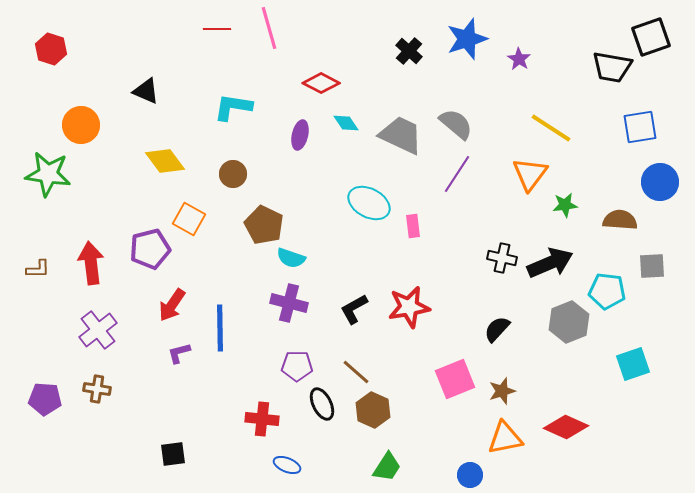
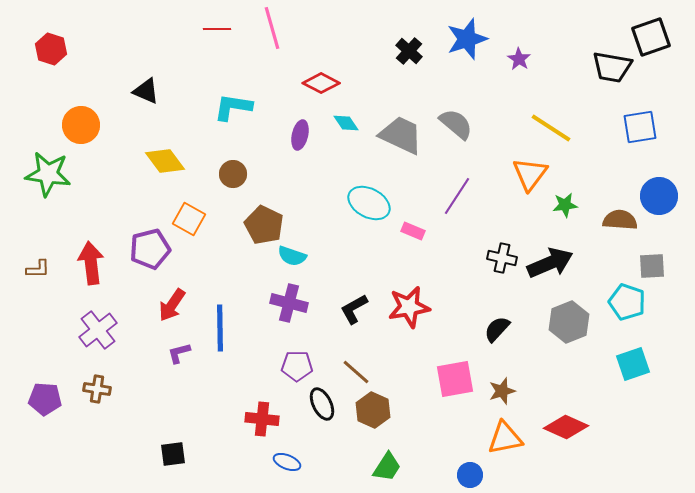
pink line at (269, 28): moved 3 px right
purple line at (457, 174): moved 22 px down
blue circle at (660, 182): moved 1 px left, 14 px down
pink rectangle at (413, 226): moved 5 px down; rotated 60 degrees counterclockwise
cyan semicircle at (291, 258): moved 1 px right, 2 px up
cyan pentagon at (607, 291): moved 20 px right, 11 px down; rotated 12 degrees clockwise
pink square at (455, 379): rotated 12 degrees clockwise
blue ellipse at (287, 465): moved 3 px up
